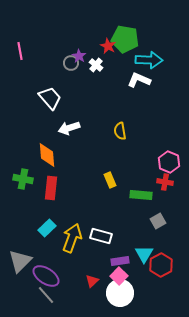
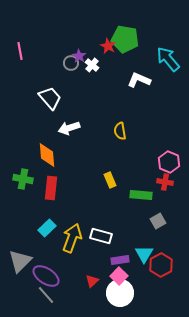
cyan arrow: moved 19 px right, 1 px up; rotated 132 degrees counterclockwise
white cross: moved 4 px left
purple rectangle: moved 1 px up
